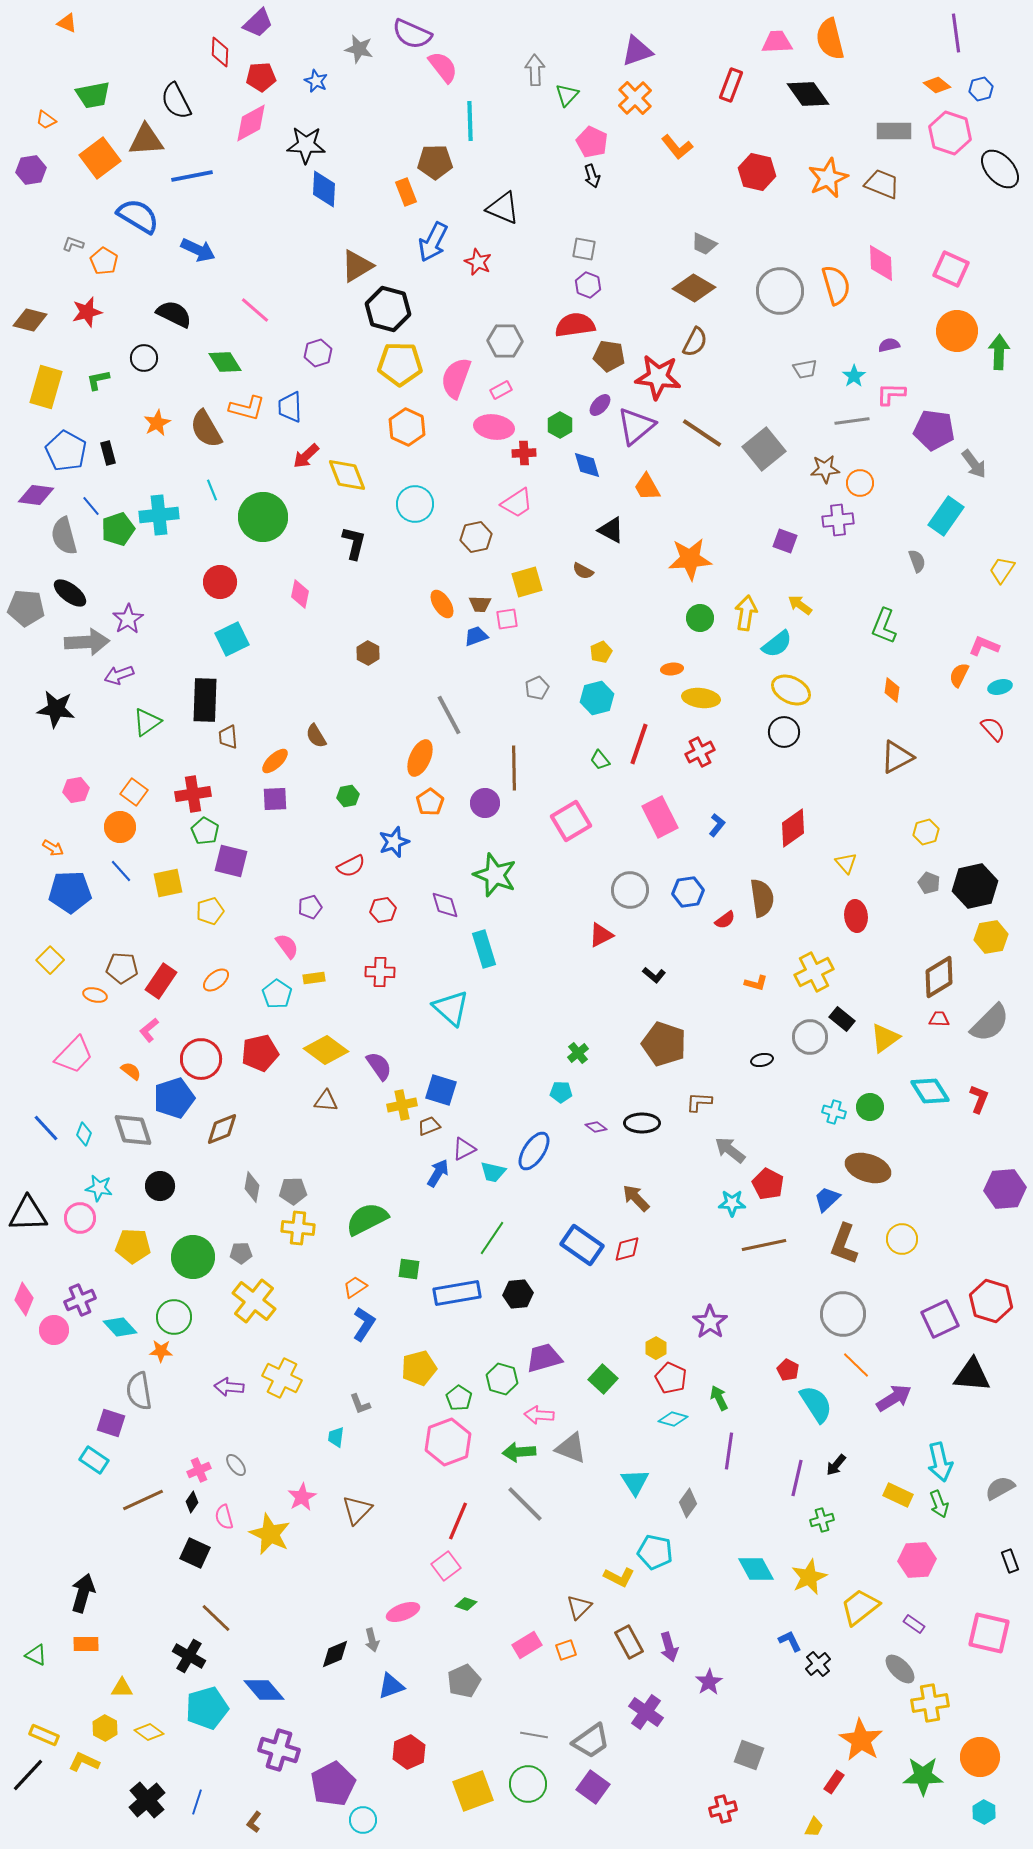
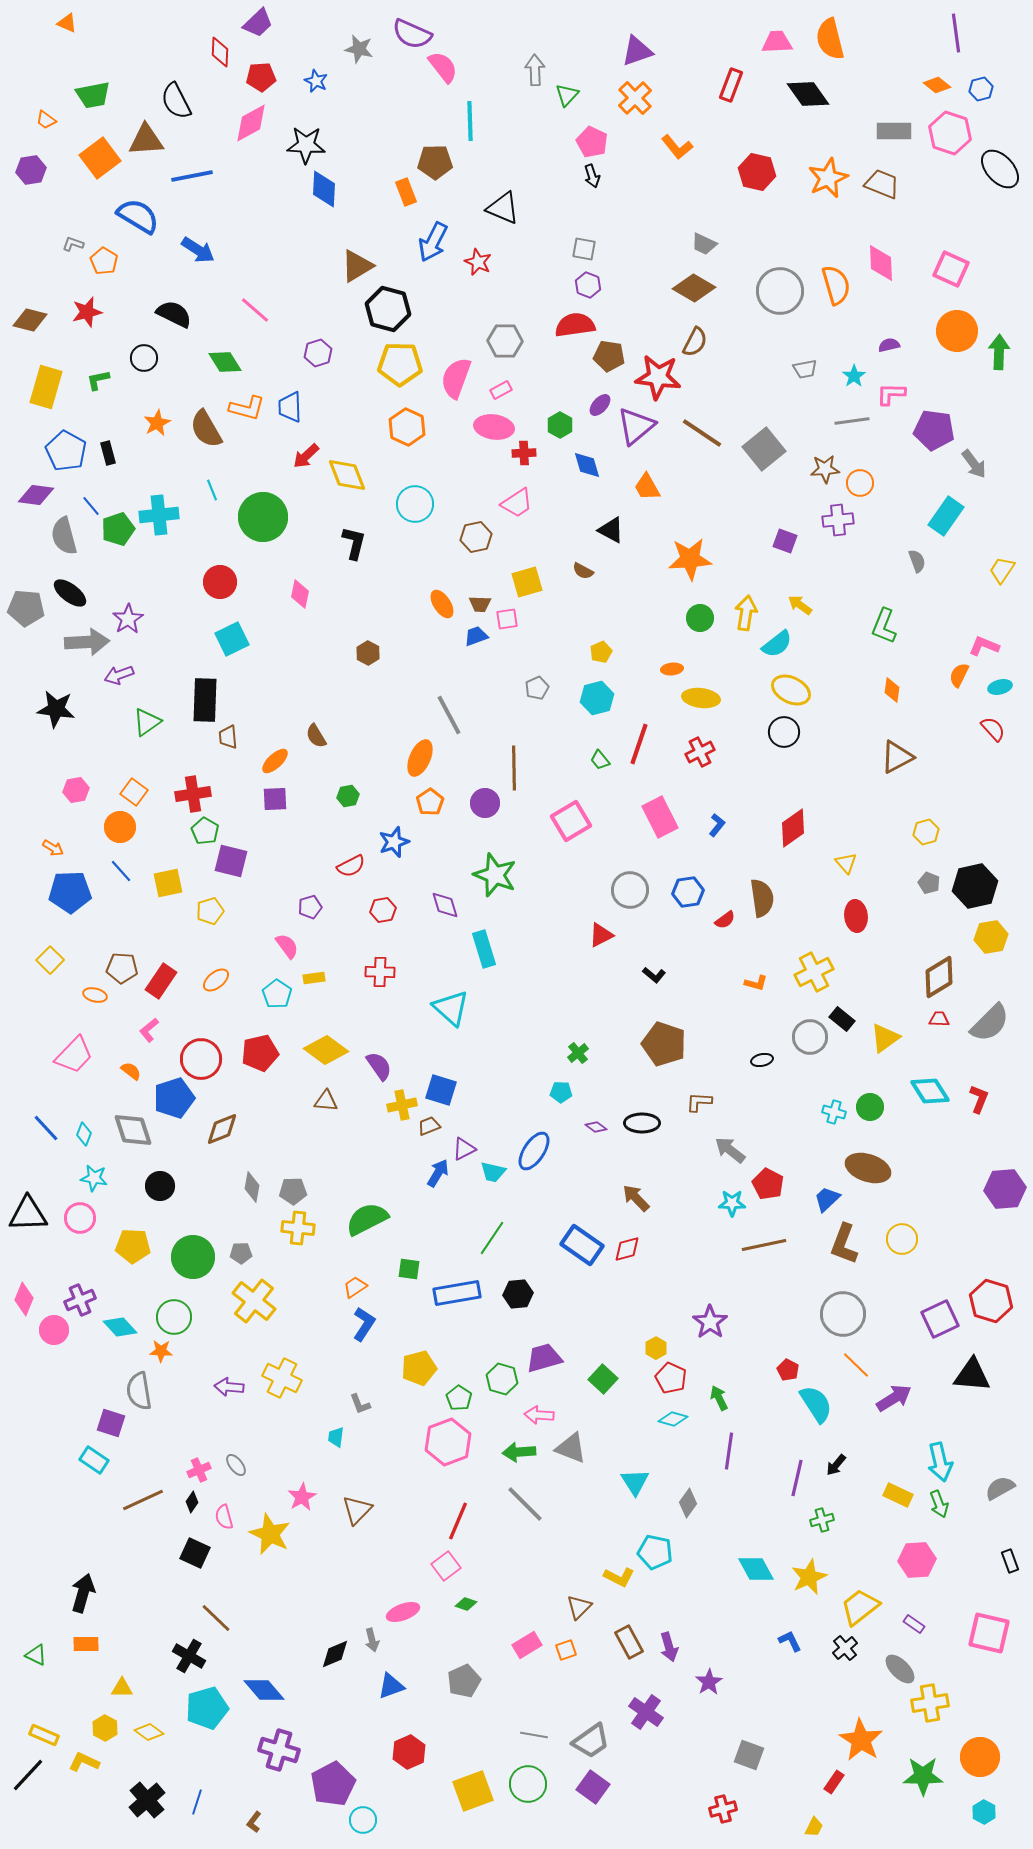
blue arrow at (198, 250): rotated 8 degrees clockwise
cyan star at (99, 1188): moved 5 px left, 10 px up
black cross at (818, 1664): moved 27 px right, 16 px up
